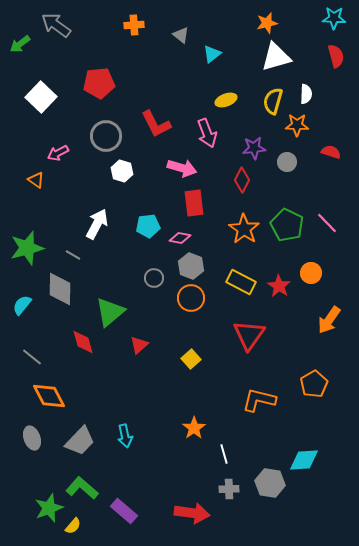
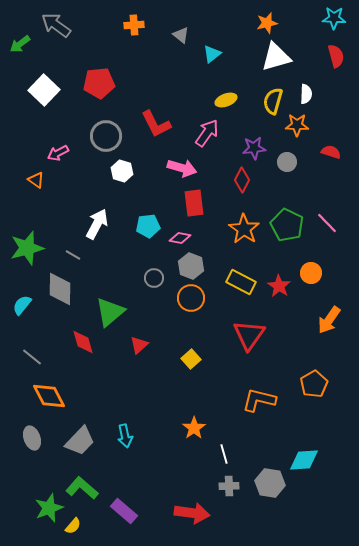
white square at (41, 97): moved 3 px right, 7 px up
pink arrow at (207, 133): rotated 124 degrees counterclockwise
gray cross at (229, 489): moved 3 px up
